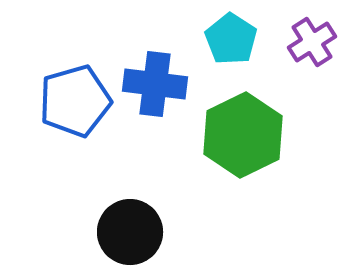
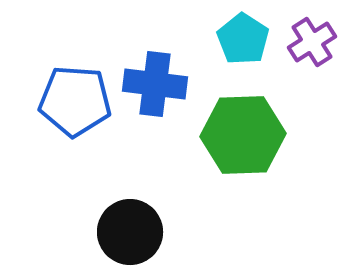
cyan pentagon: moved 12 px right
blue pentagon: rotated 20 degrees clockwise
green hexagon: rotated 24 degrees clockwise
